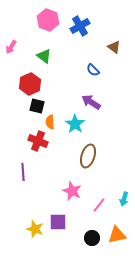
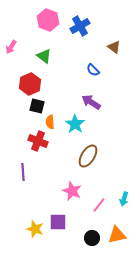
brown ellipse: rotated 15 degrees clockwise
